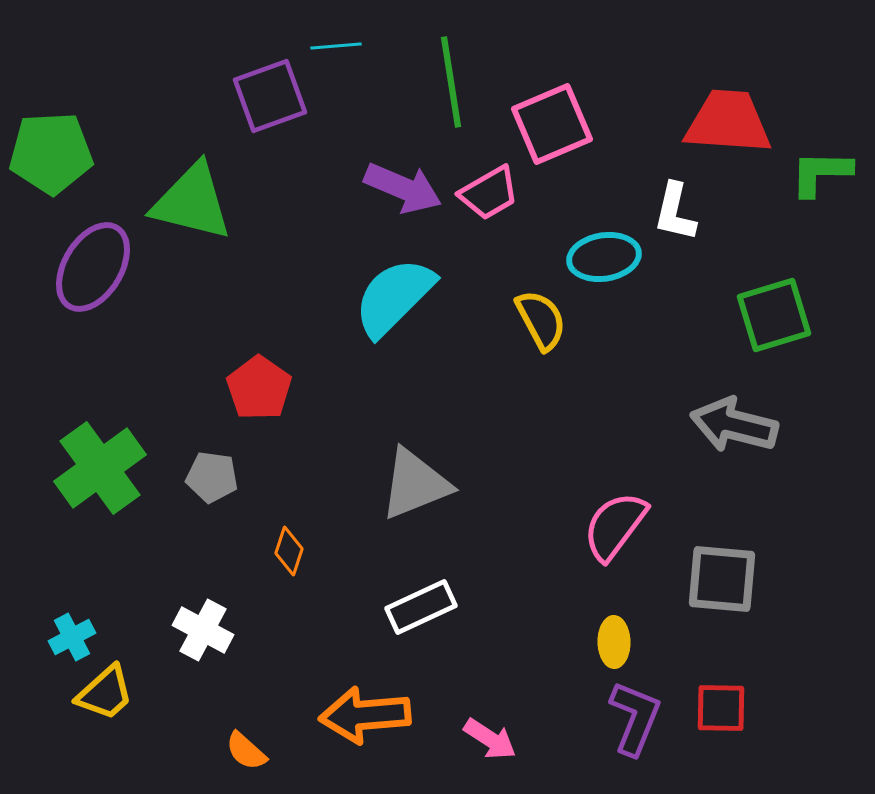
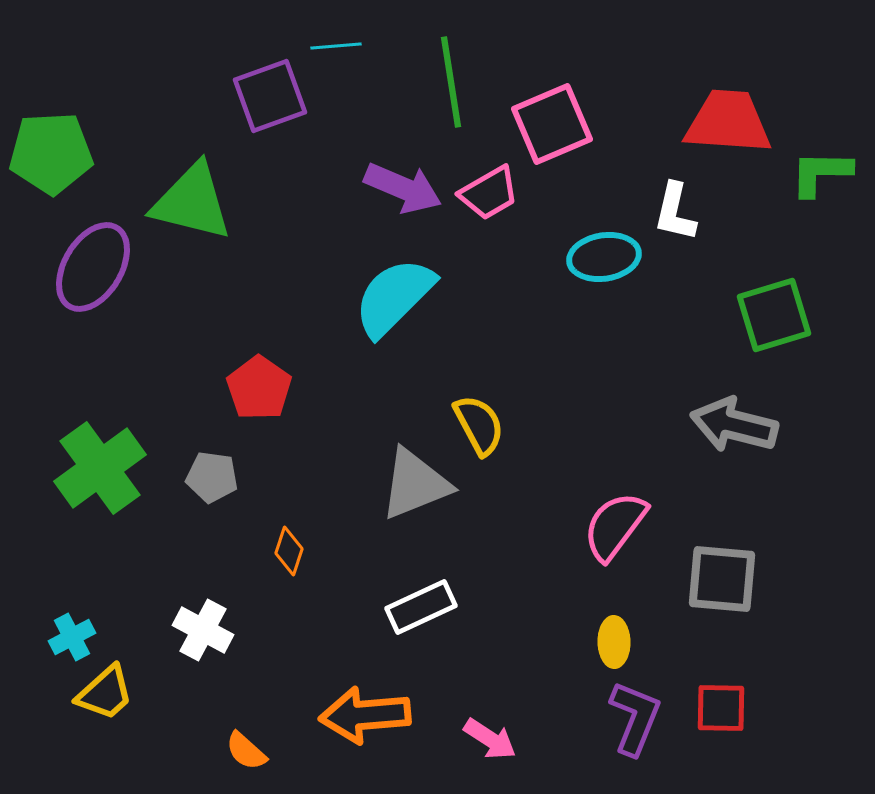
yellow semicircle: moved 62 px left, 105 px down
